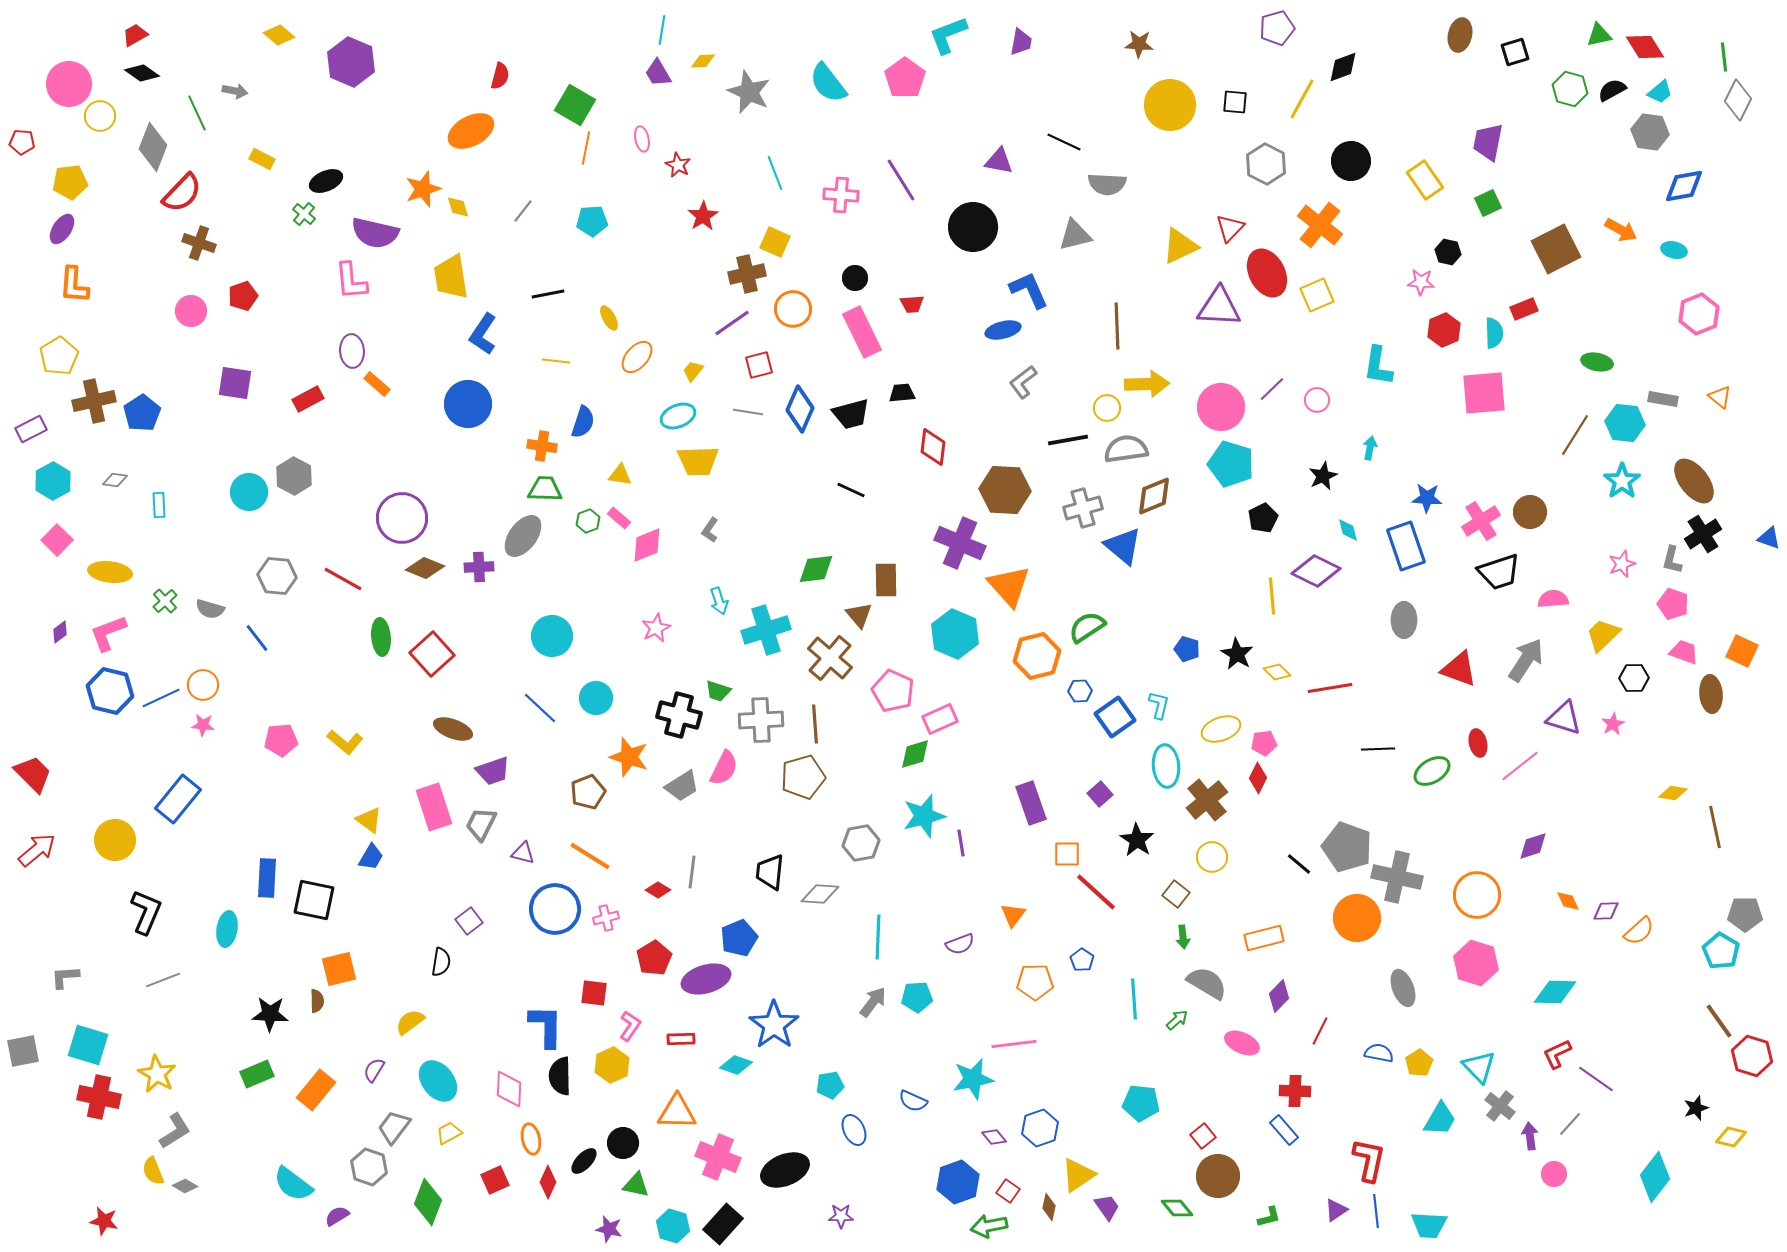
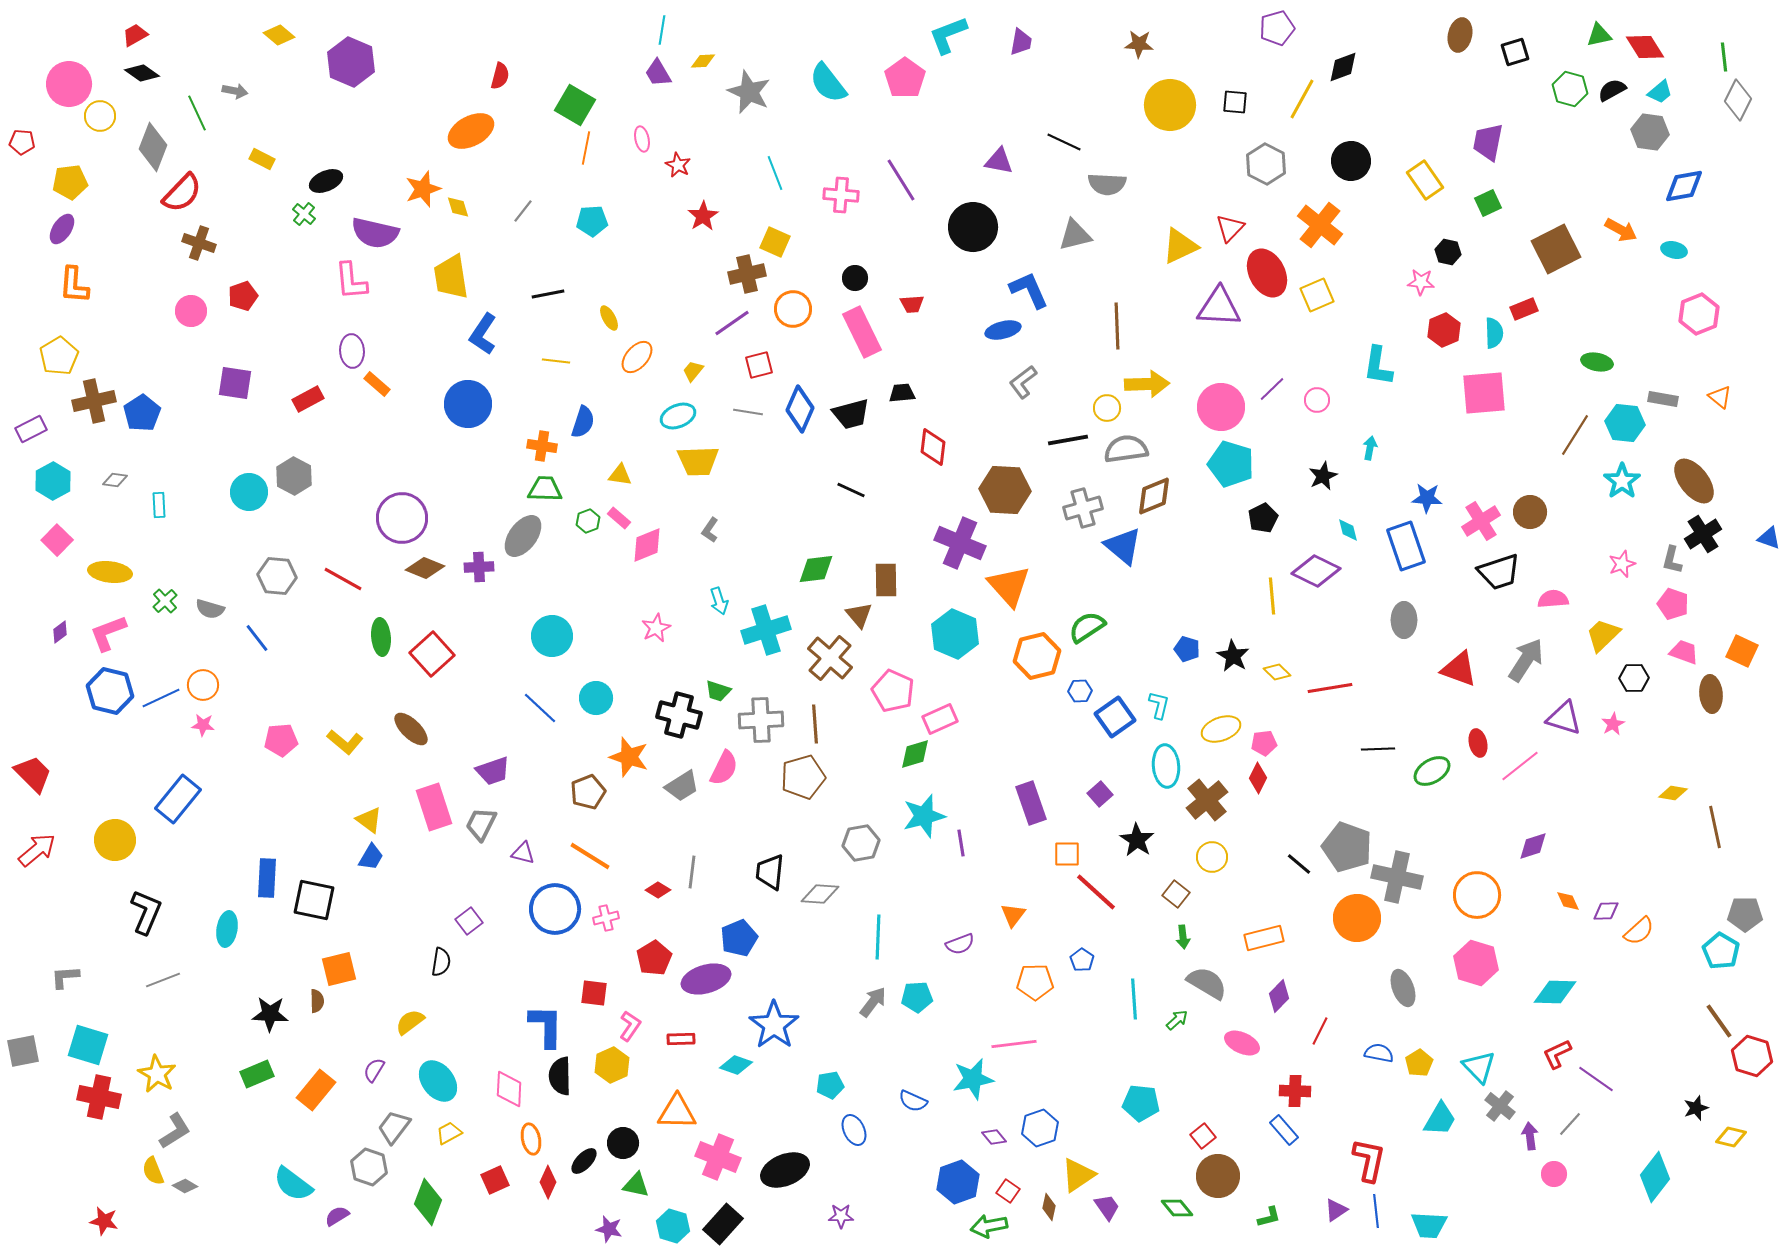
black star at (1237, 654): moved 4 px left, 2 px down
brown ellipse at (453, 729): moved 42 px left; rotated 24 degrees clockwise
